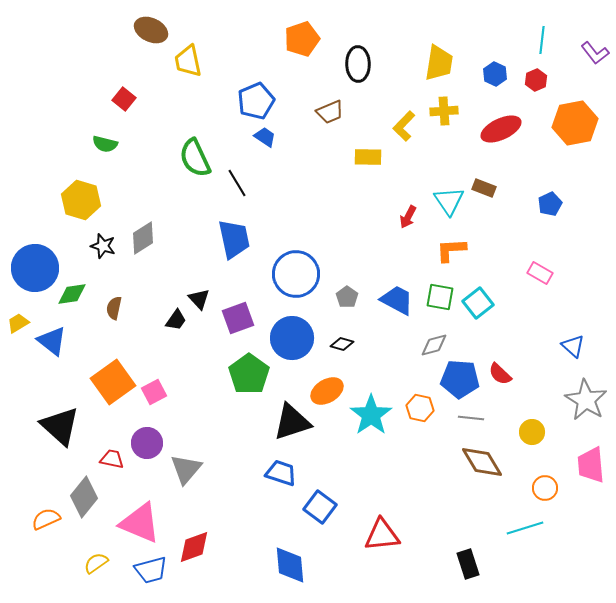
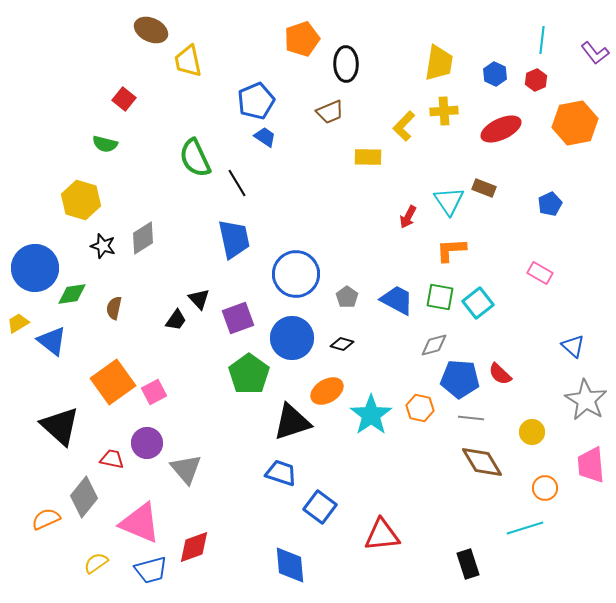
black ellipse at (358, 64): moved 12 px left
gray triangle at (186, 469): rotated 20 degrees counterclockwise
